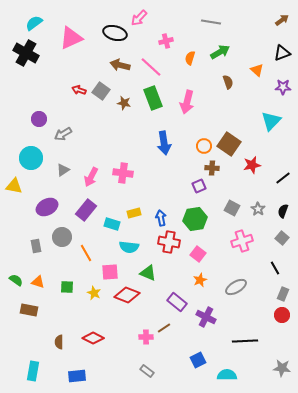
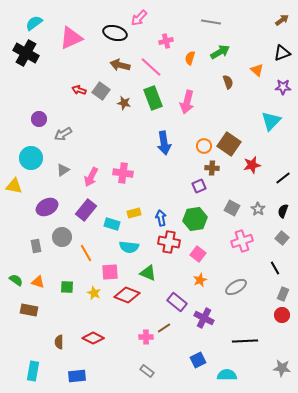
purple cross at (206, 317): moved 2 px left, 1 px down
